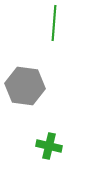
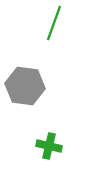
green line: rotated 16 degrees clockwise
